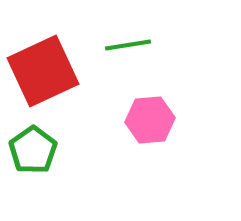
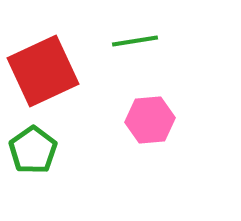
green line: moved 7 px right, 4 px up
